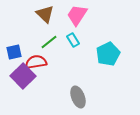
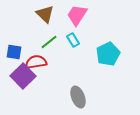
blue square: rotated 21 degrees clockwise
